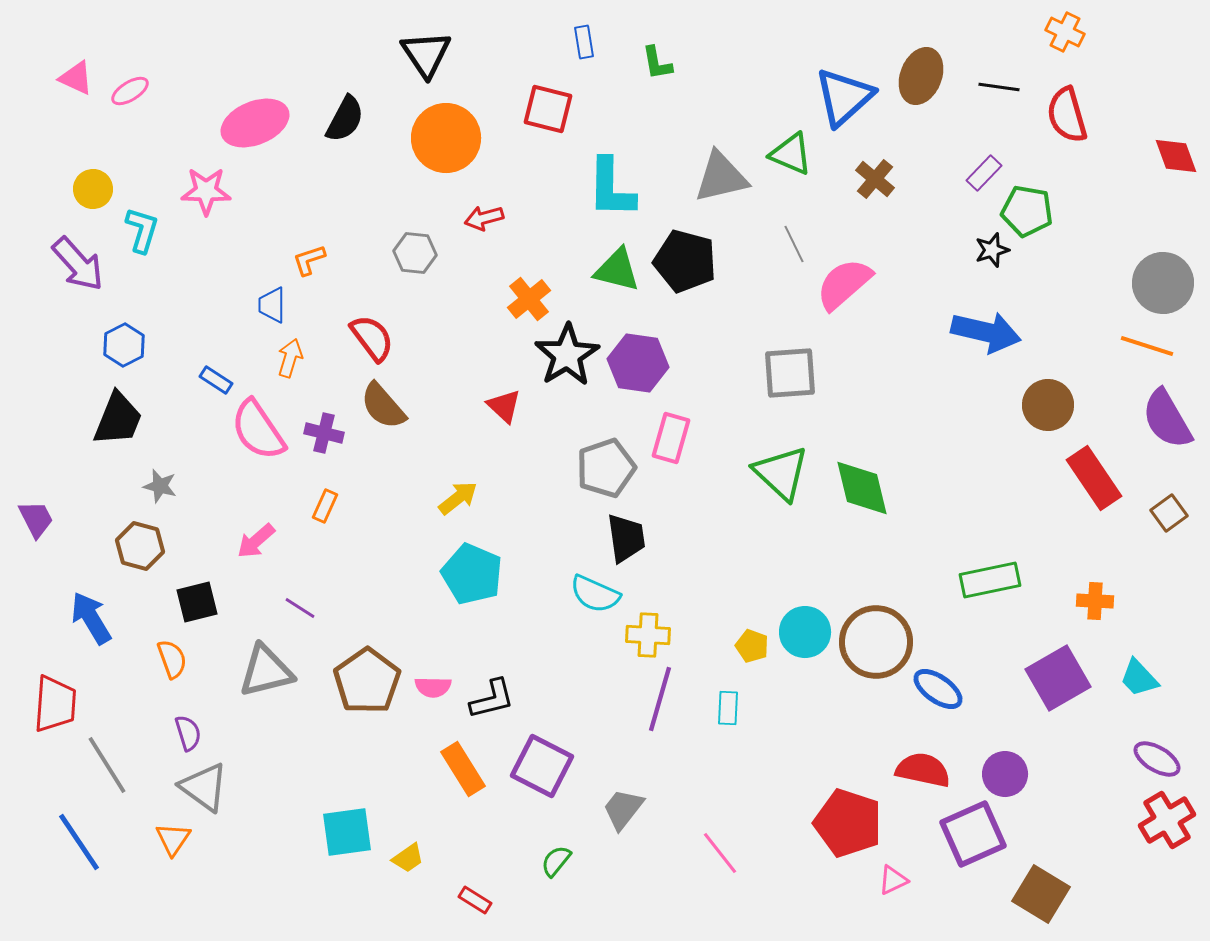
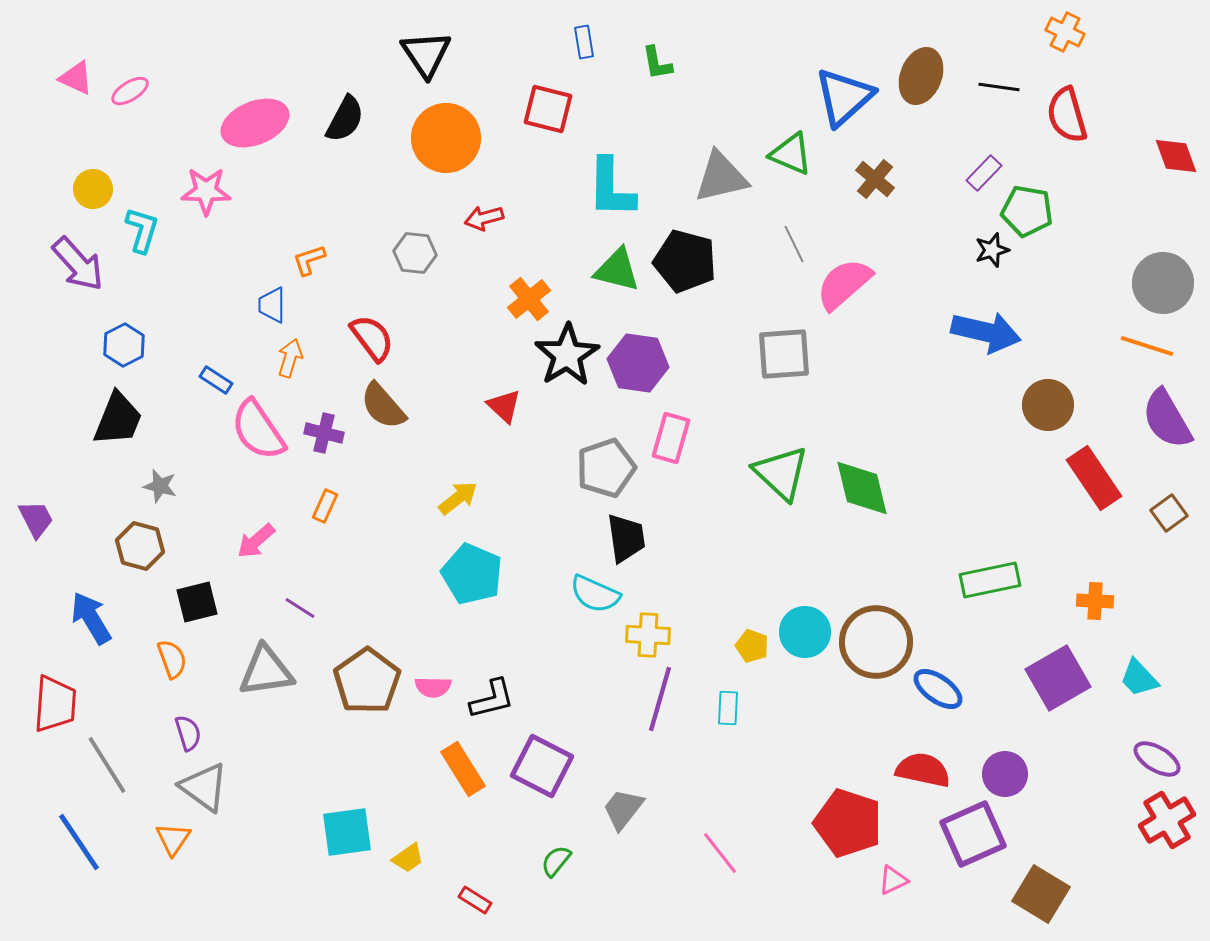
gray square at (790, 373): moved 6 px left, 19 px up
gray triangle at (266, 671): rotated 6 degrees clockwise
